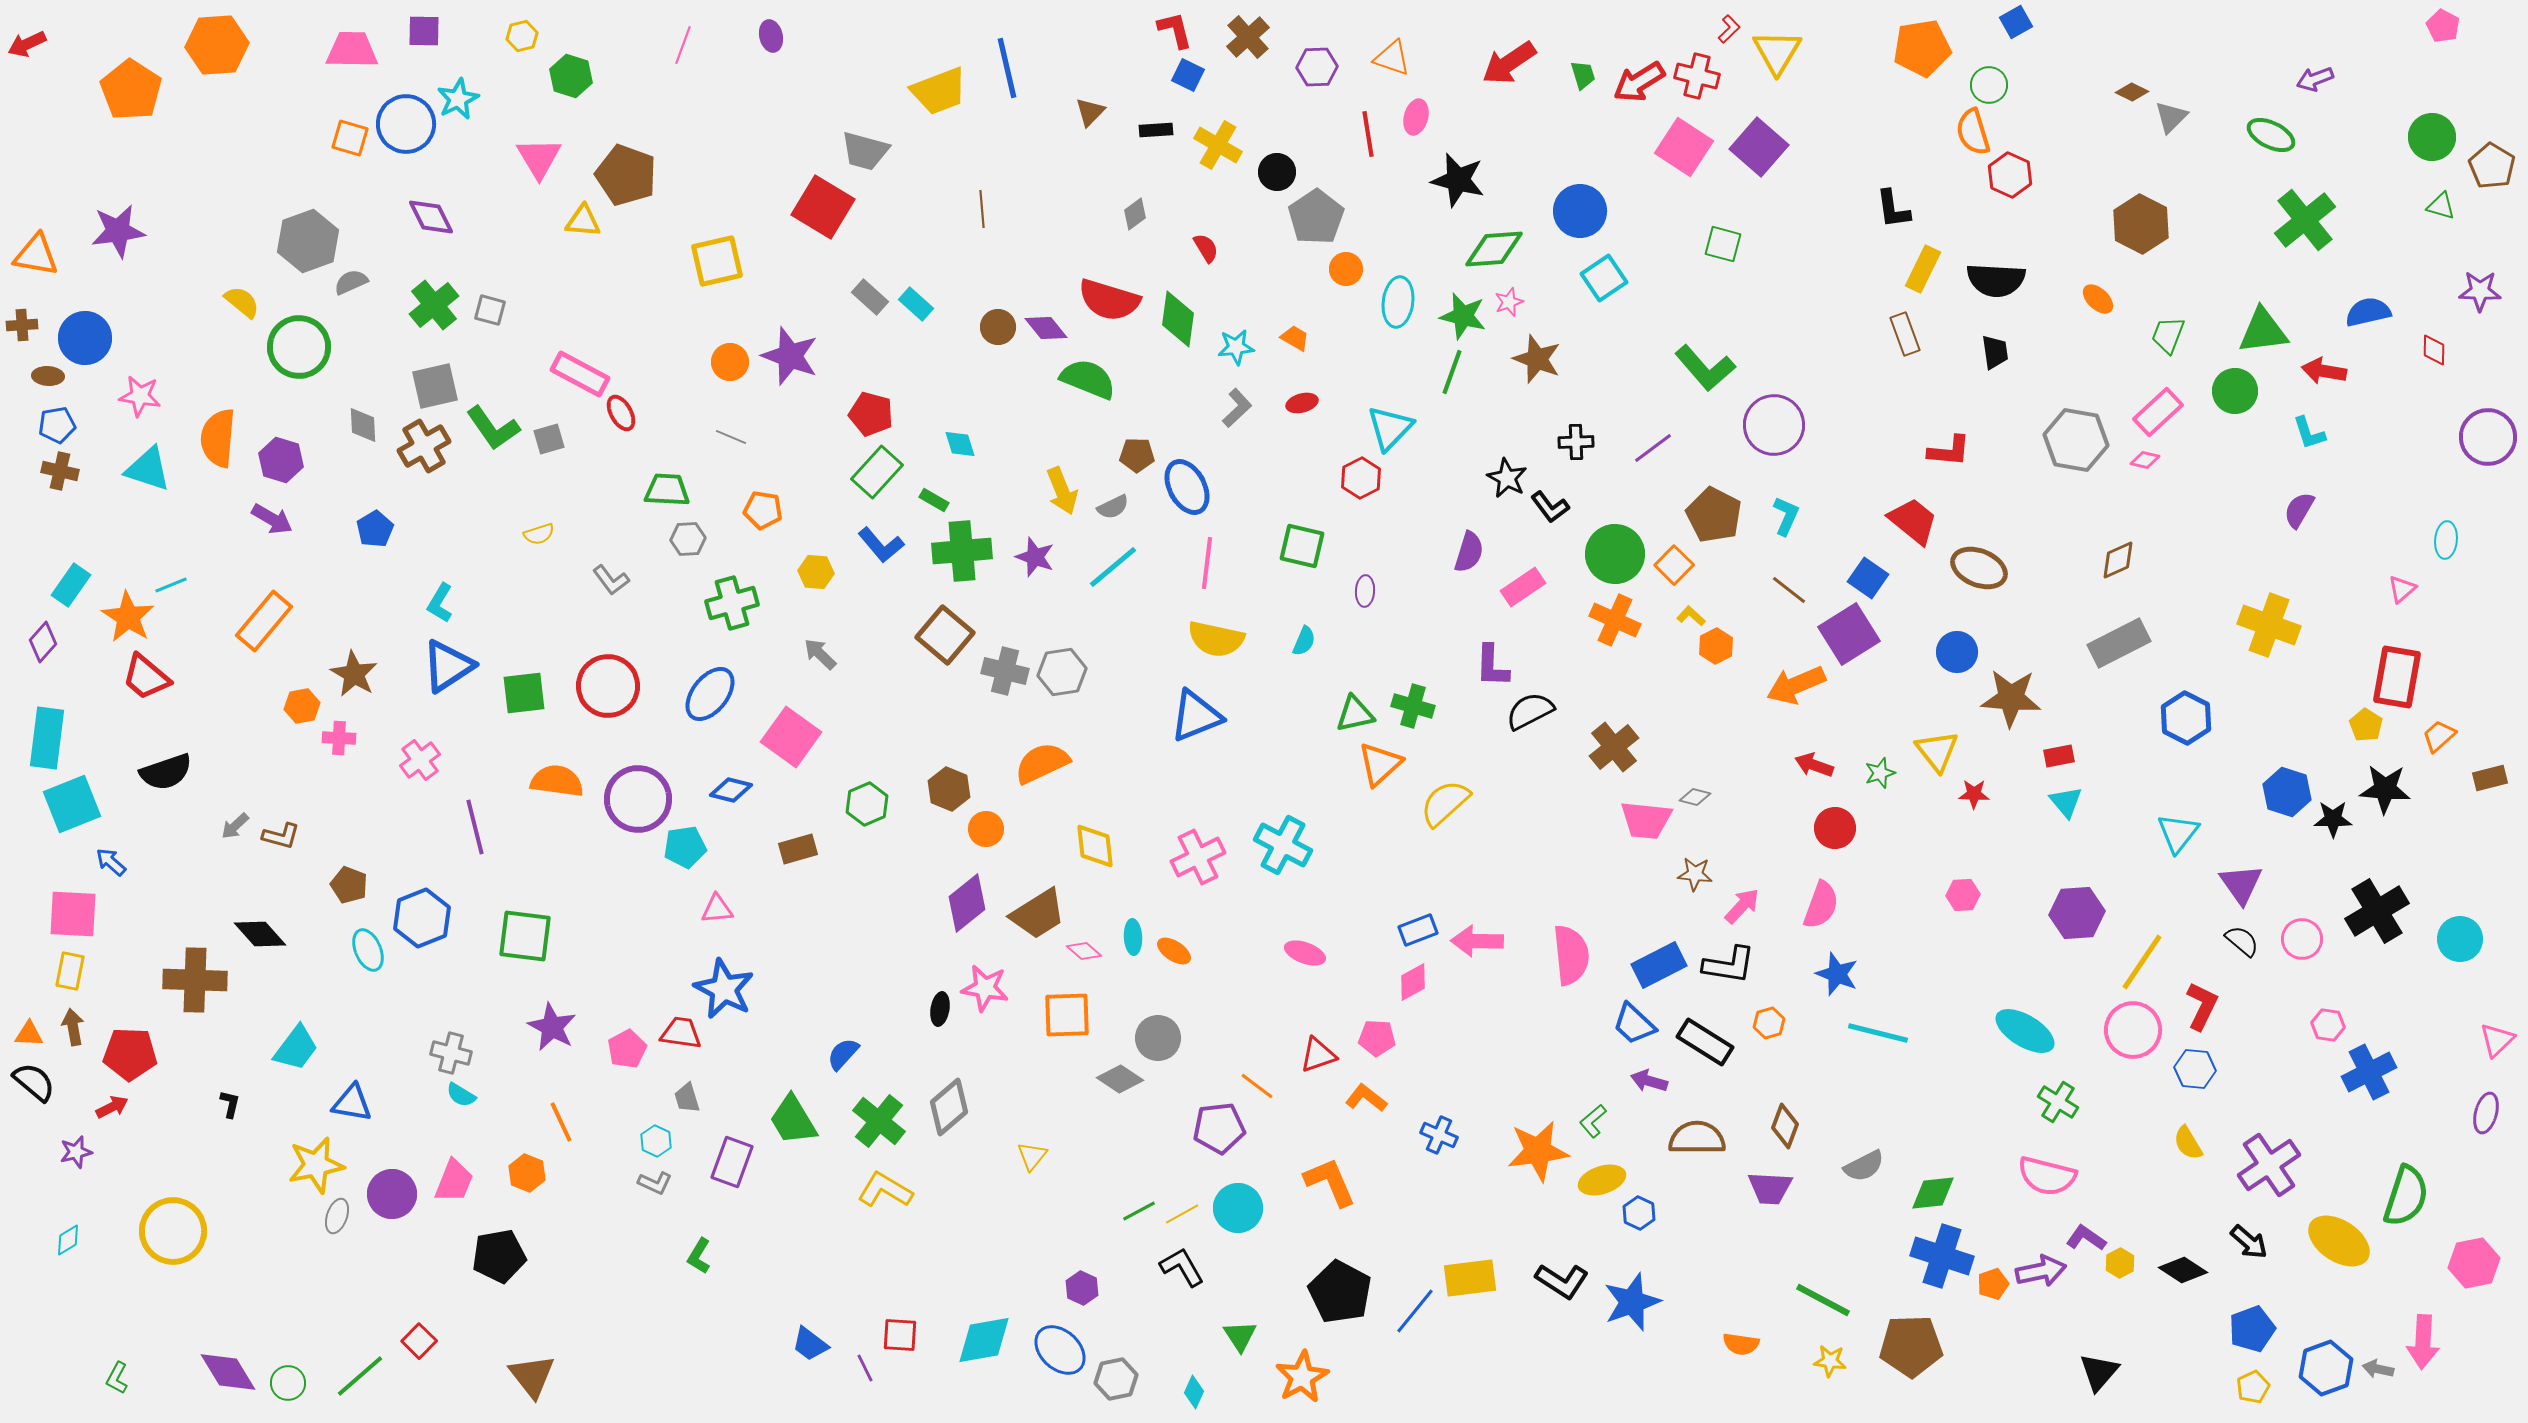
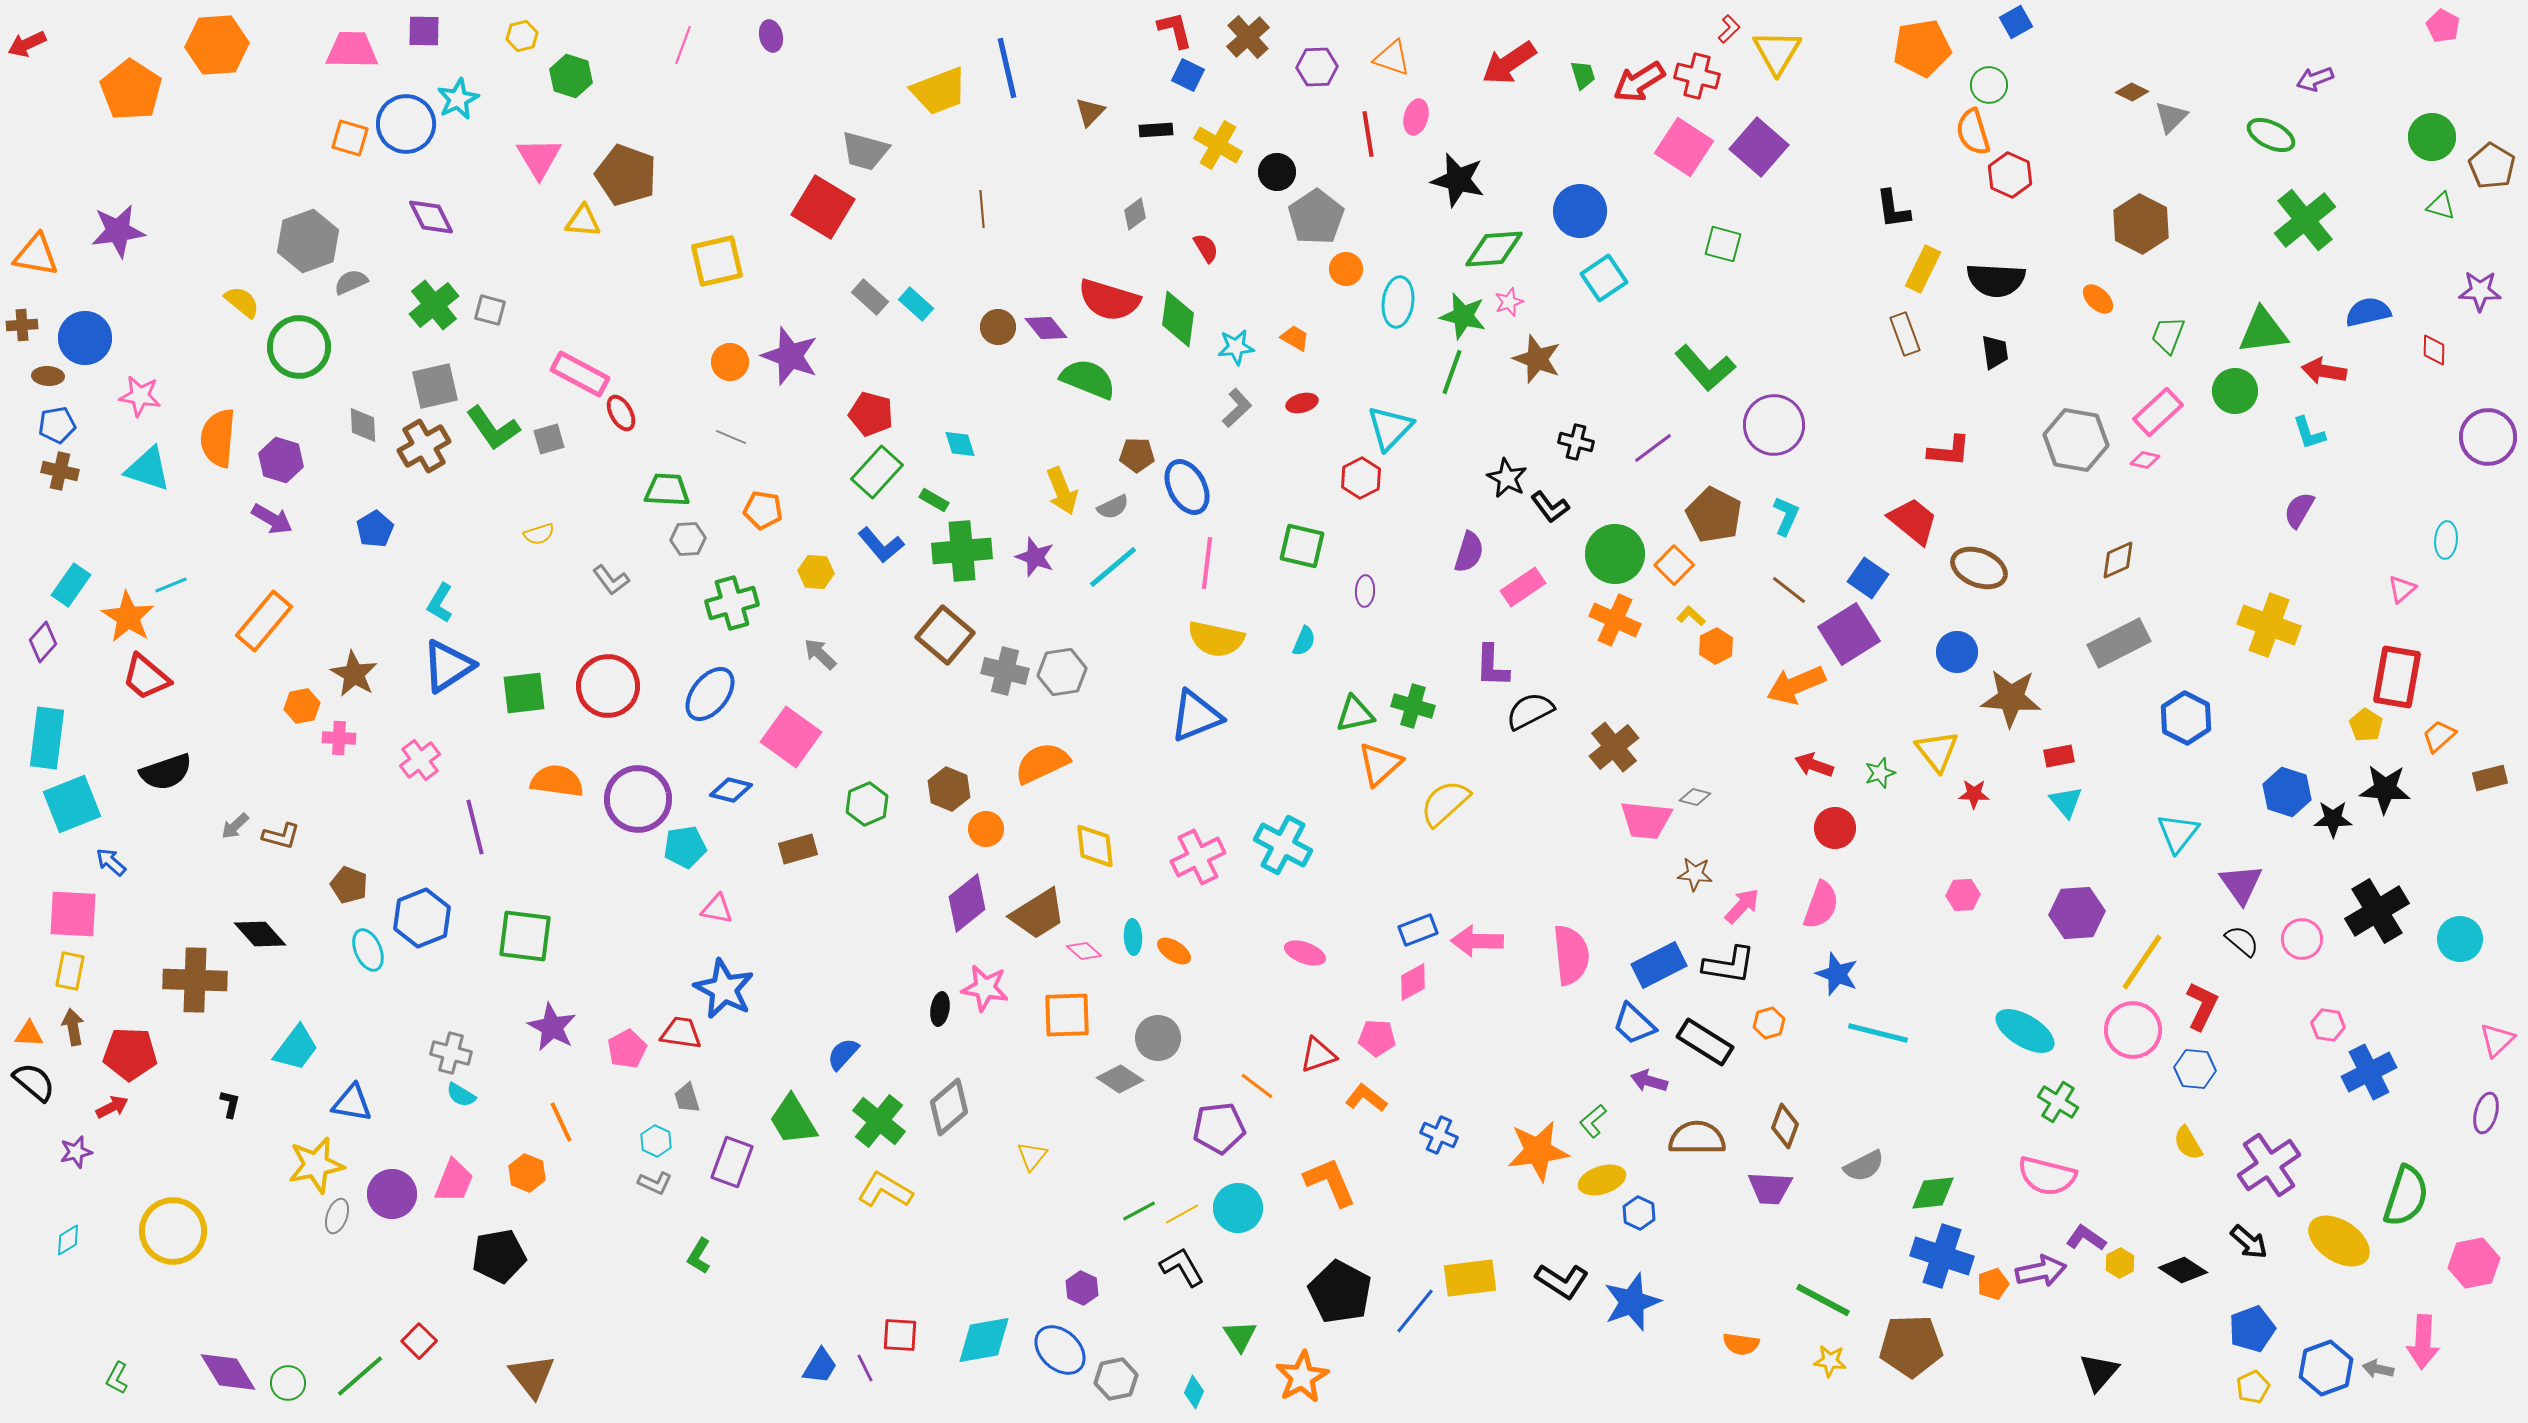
black cross at (1576, 442): rotated 16 degrees clockwise
pink triangle at (717, 909): rotated 16 degrees clockwise
blue trapezoid at (810, 1344): moved 10 px right, 22 px down; rotated 96 degrees counterclockwise
